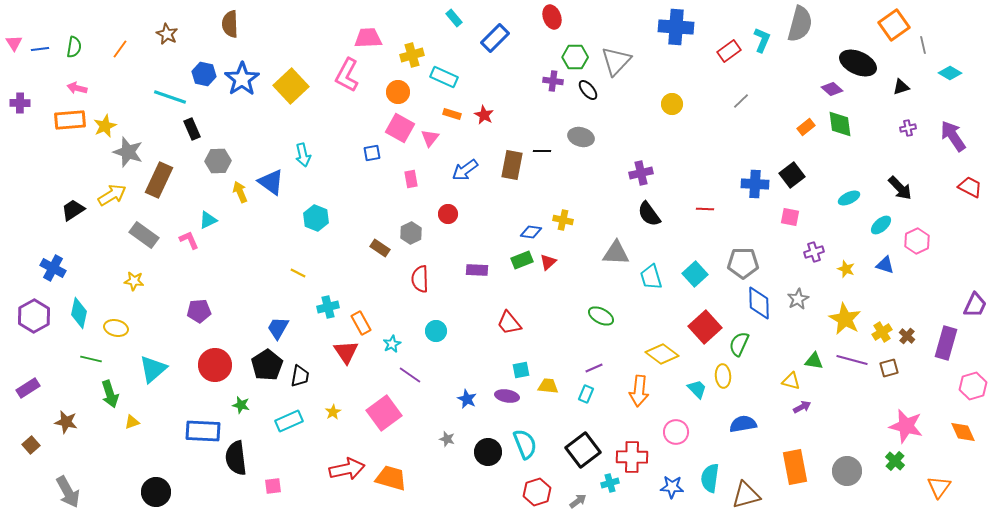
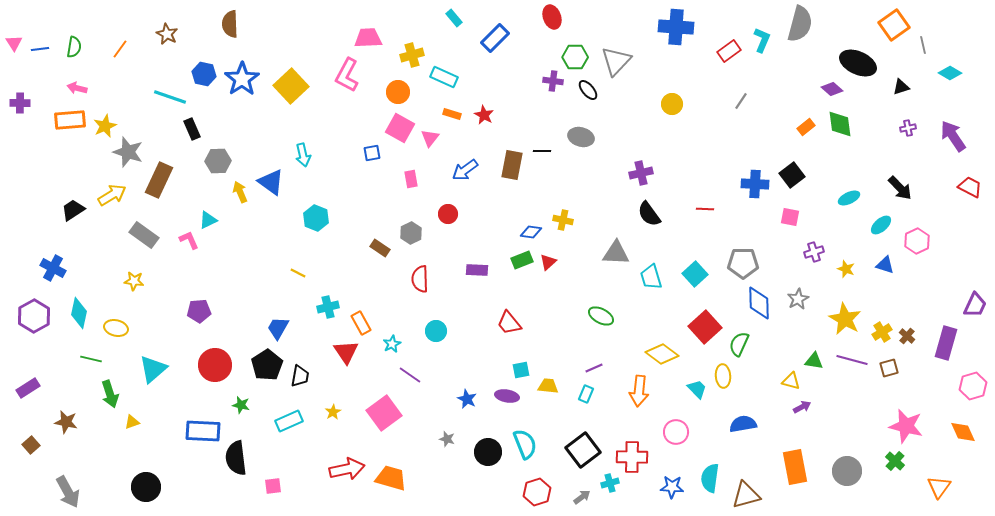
gray line at (741, 101): rotated 12 degrees counterclockwise
black circle at (156, 492): moved 10 px left, 5 px up
gray arrow at (578, 501): moved 4 px right, 4 px up
